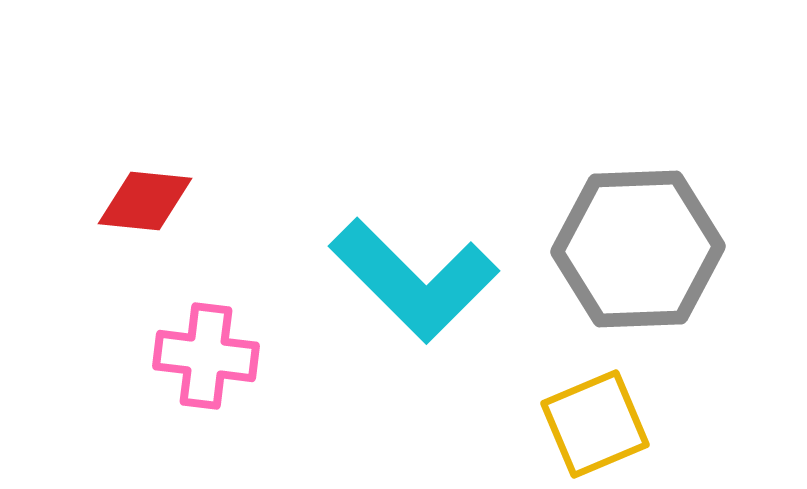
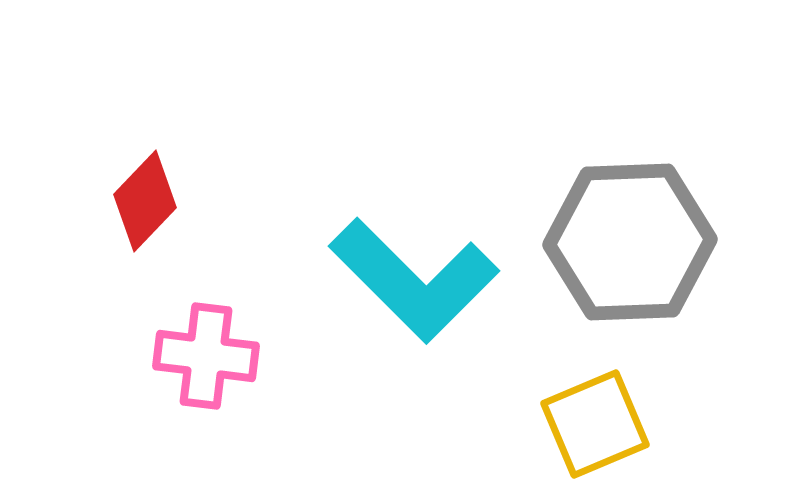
red diamond: rotated 52 degrees counterclockwise
gray hexagon: moved 8 px left, 7 px up
